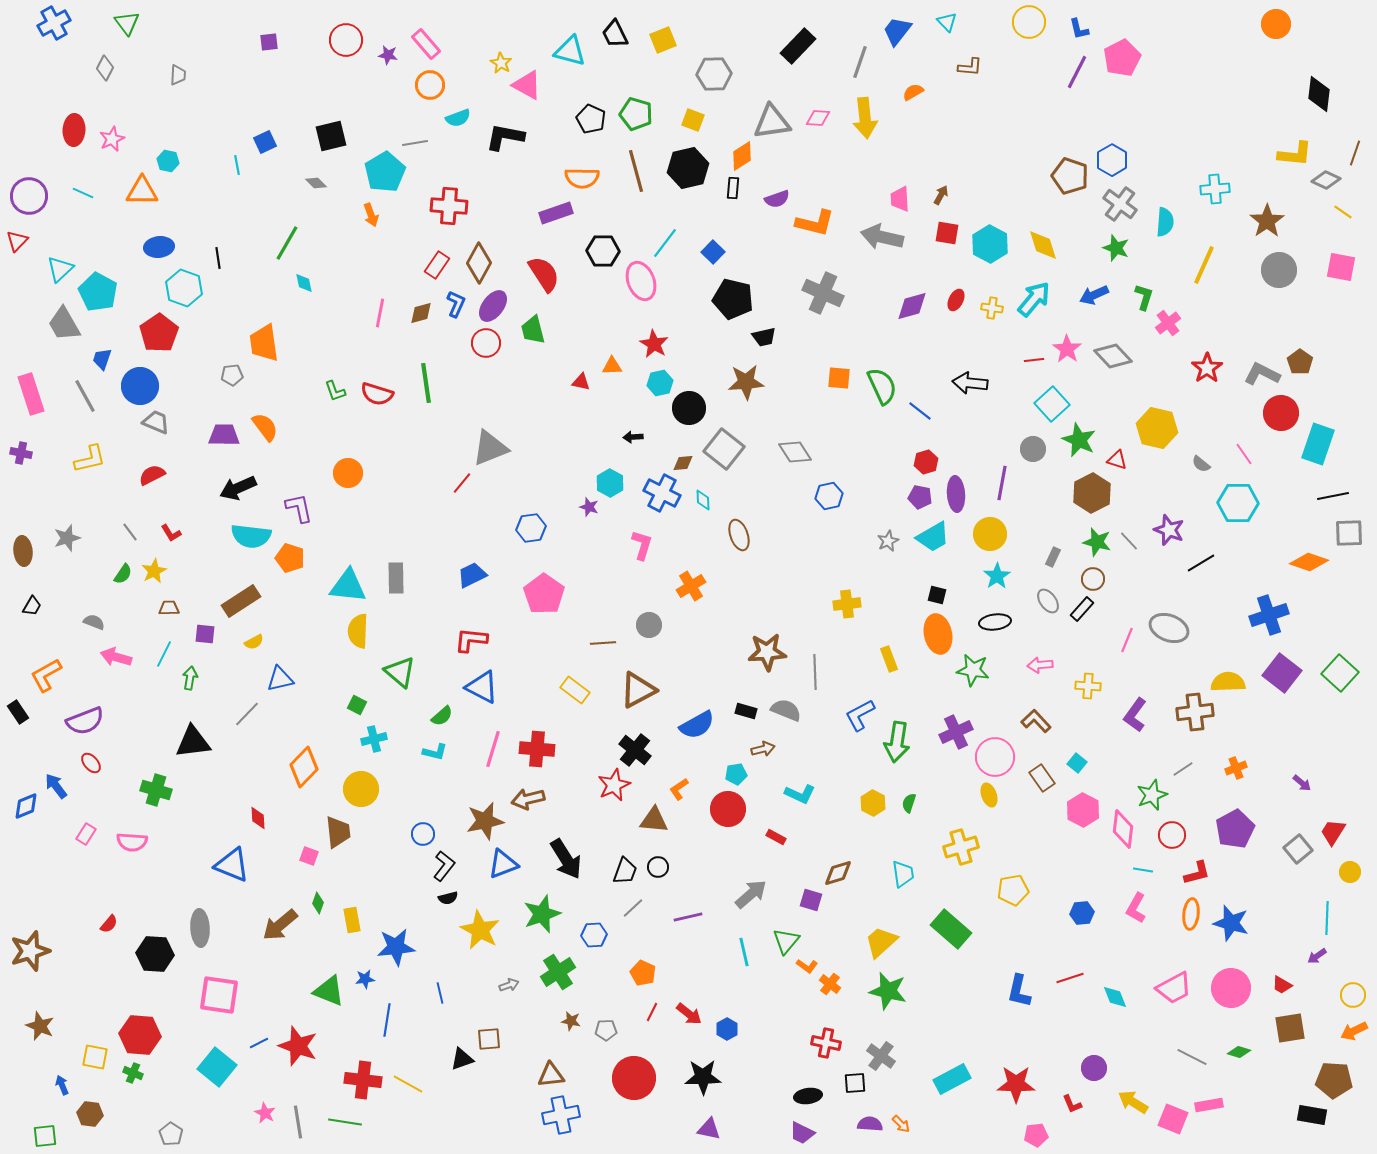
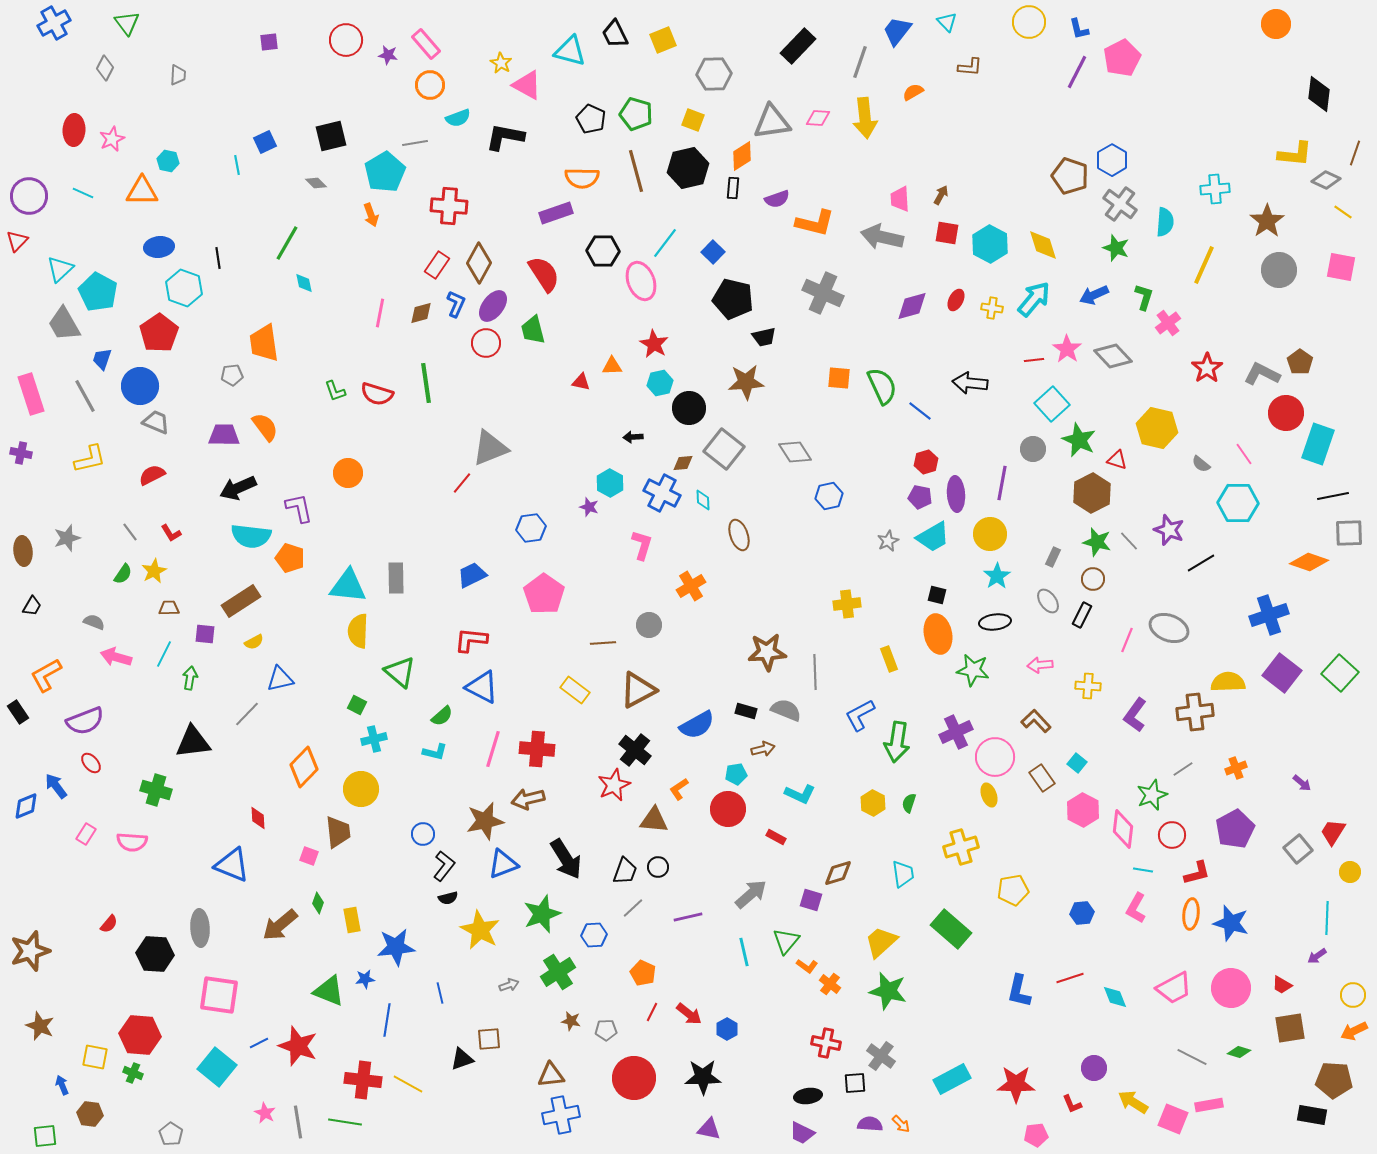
red circle at (1281, 413): moved 5 px right
black rectangle at (1082, 609): moved 6 px down; rotated 15 degrees counterclockwise
